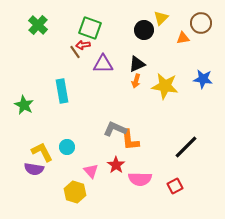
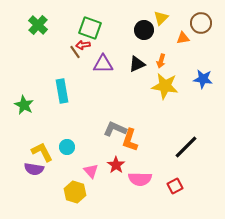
orange arrow: moved 25 px right, 20 px up
orange L-shape: rotated 25 degrees clockwise
